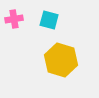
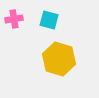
yellow hexagon: moved 2 px left, 1 px up
